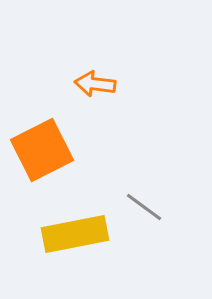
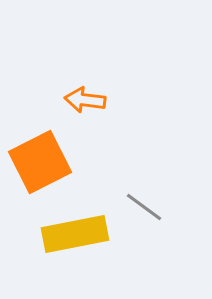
orange arrow: moved 10 px left, 16 px down
orange square: moved 2 px left, 12 px down
